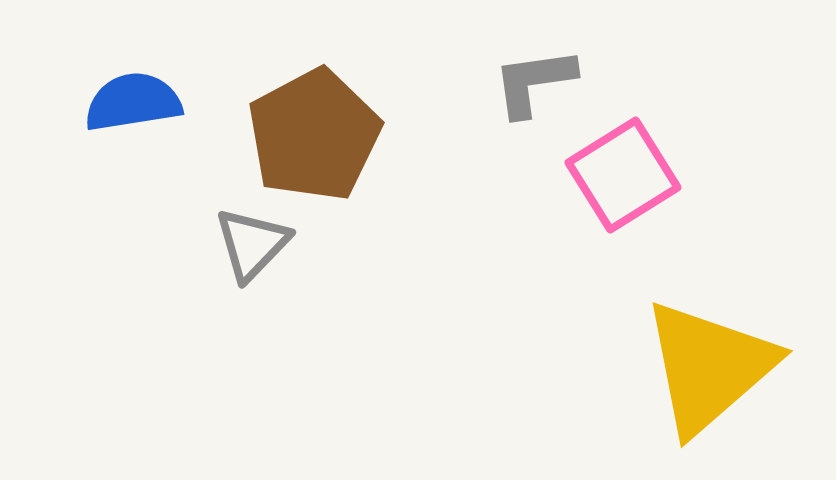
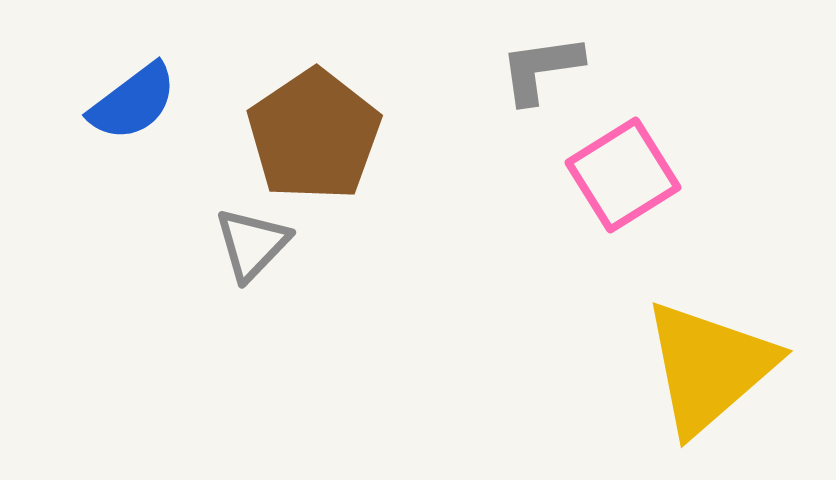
gray L-shape: moved 7 px right, 13 px up
blue semicircle: rotated 152 degrees clockwise
brown pentagon: rotated 6 degrees counterclockwise
